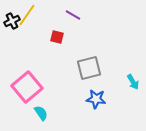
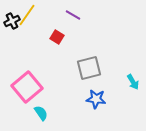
red square: rotated 16 degrees clockwise
